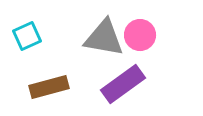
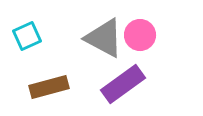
gray triangle: rotated 18 degrees clockwise
